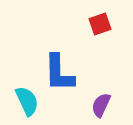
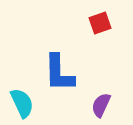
red square: moved 1 px up
cyan semicircle: moved 5 px left, 2 px down
